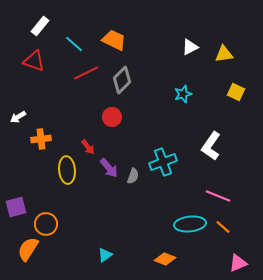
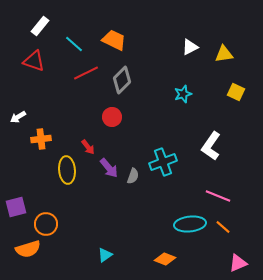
orange semicircle: rotated 140 degrees counterclockwise
